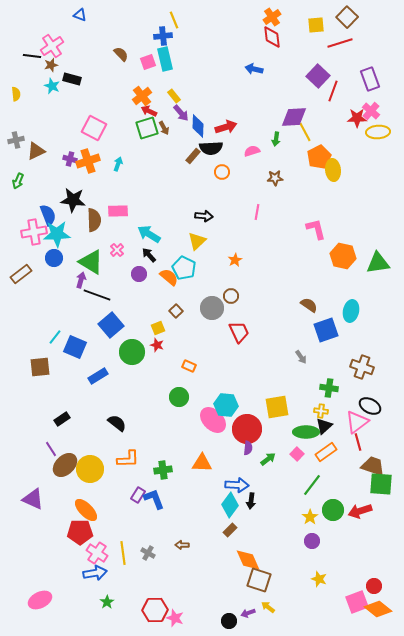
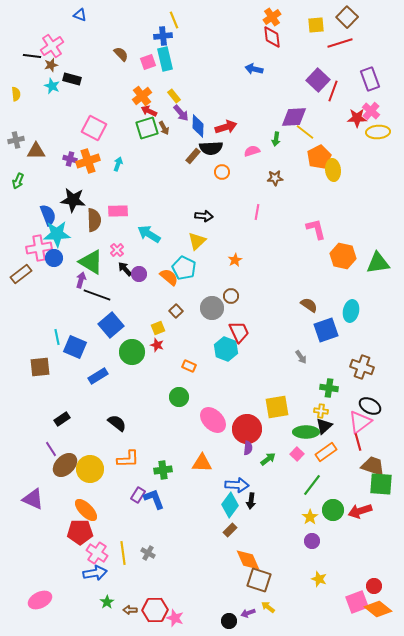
purple square at (318, 76): moved 4 px down
yellow line at (305, 132): rotated 24 degrees counterclockwise
brown triangle at (36, 151): rotated 24 degrees clockwise
pink cross at (34, 232): moved 5 px right, 16 px down
black arrow at (149, 255): moved 24 px left, 14 px down
cyan line at (55, 337): moved 2 px right; rotated 49 degrees counterclockwise
cyan hexagon at (226, 405): moved 56 px up; rotated 15 degrees clockwise
pink triangle at (357, 422): moved 3 px right
brown arrow at (182, 545): moved 52 px left, 65 px down
